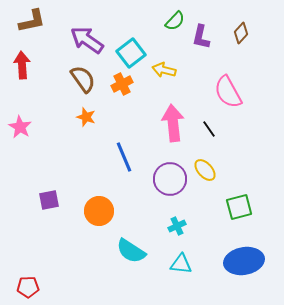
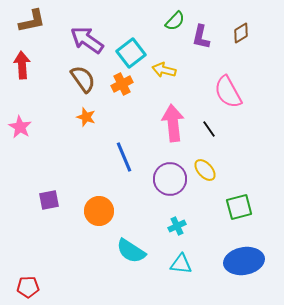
brown diamond: rotated 15 degrees clockwise
